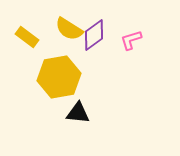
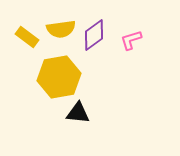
yellow semicircle: moved 8 px left; rotated 40 degrees counterclockwise
